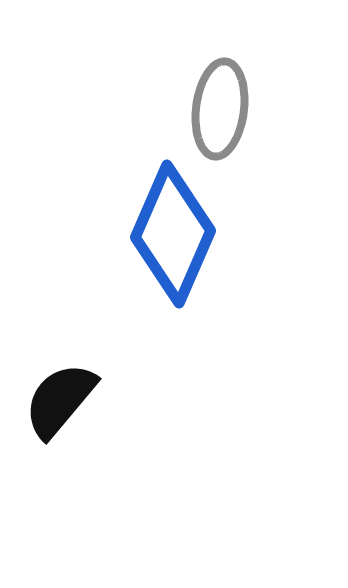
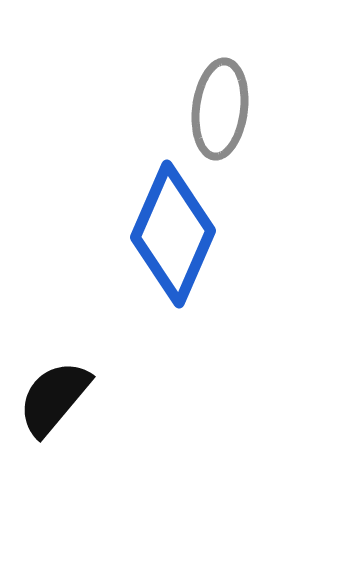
black semicircle: moved 6 px left, 2 px up
